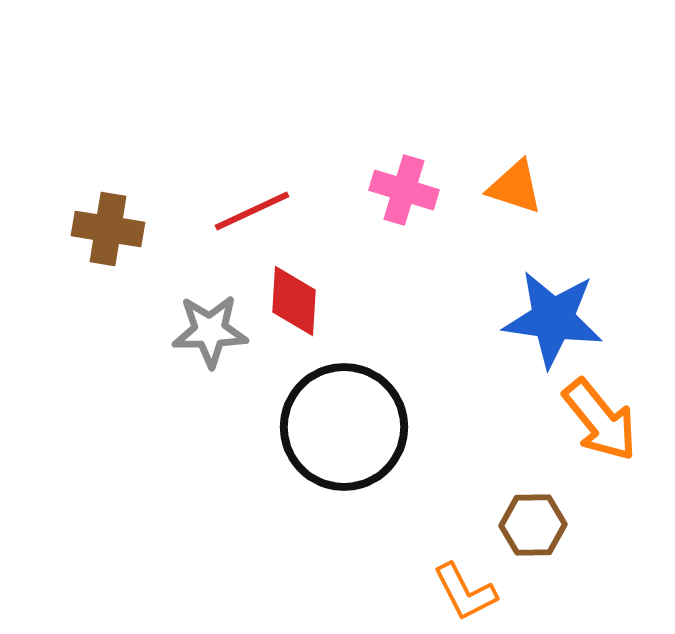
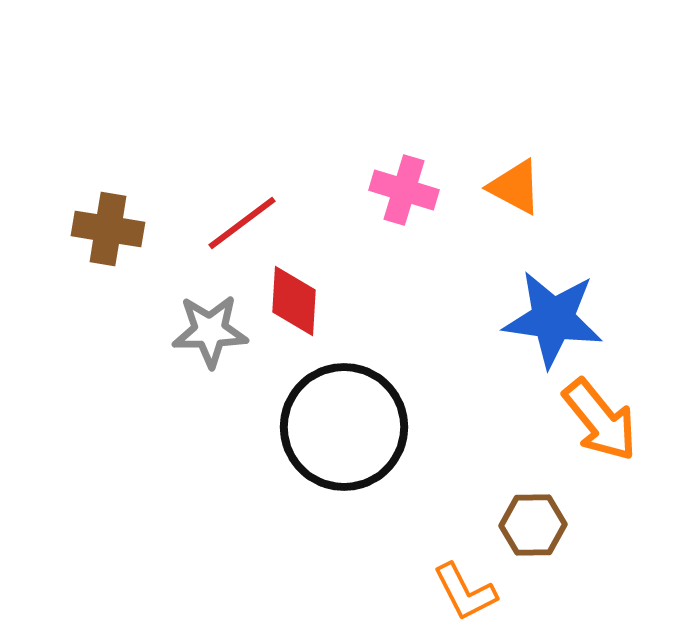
orange triangle: rotated 10 degrees clockwise
red line: moved 10 px left, 12 px down; rotated 12 degrees counterclockwise
